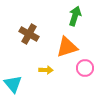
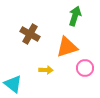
brown cross: moved 1 px right
cyan triangle: rotated 12 degrees counterclockwise
